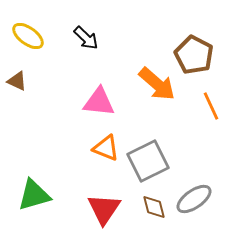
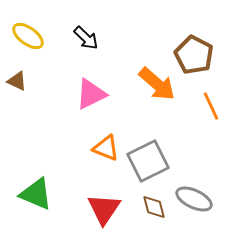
pink triangle: moved 8 px left, 8 px up; rotated 32 degrees counterclockwise
green triangle: moved 2 px right, 1 px up; rotated 39 degrees clockwise
gray ellipse: rotated 60 degrees clockwise
